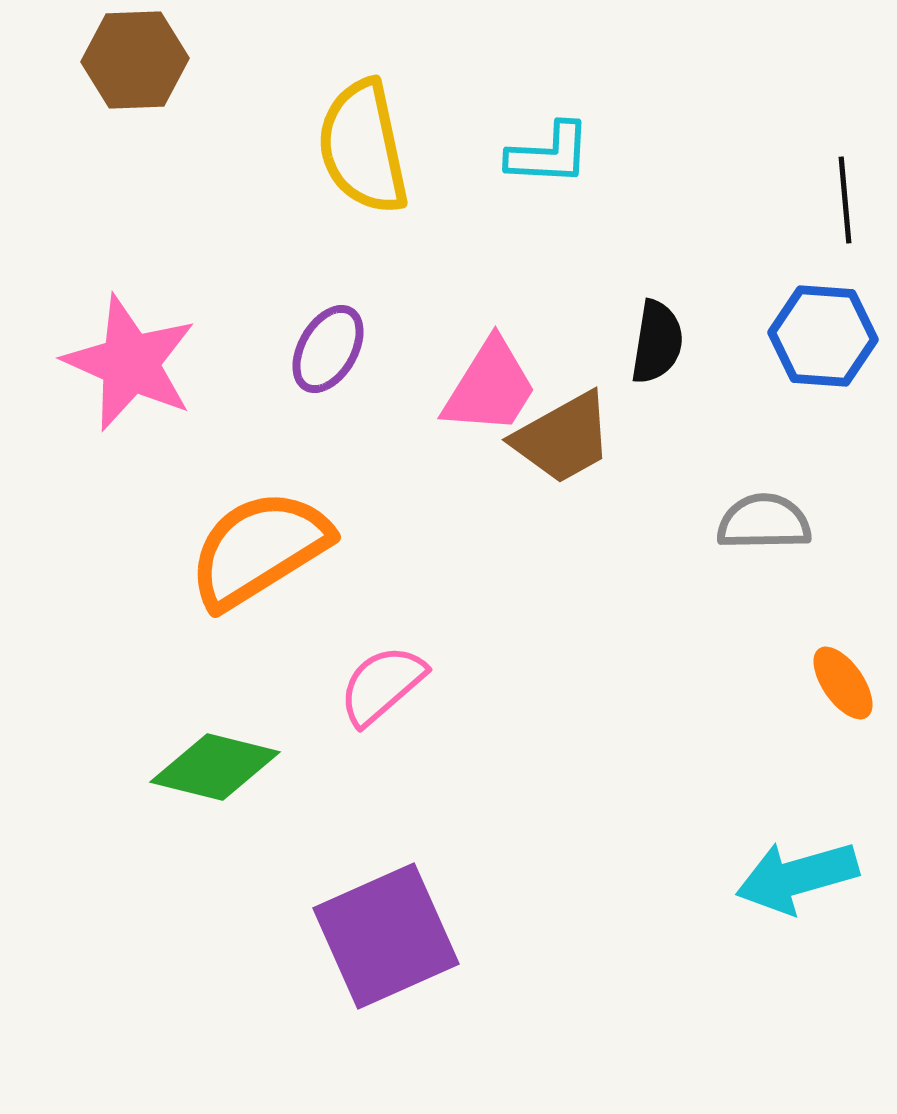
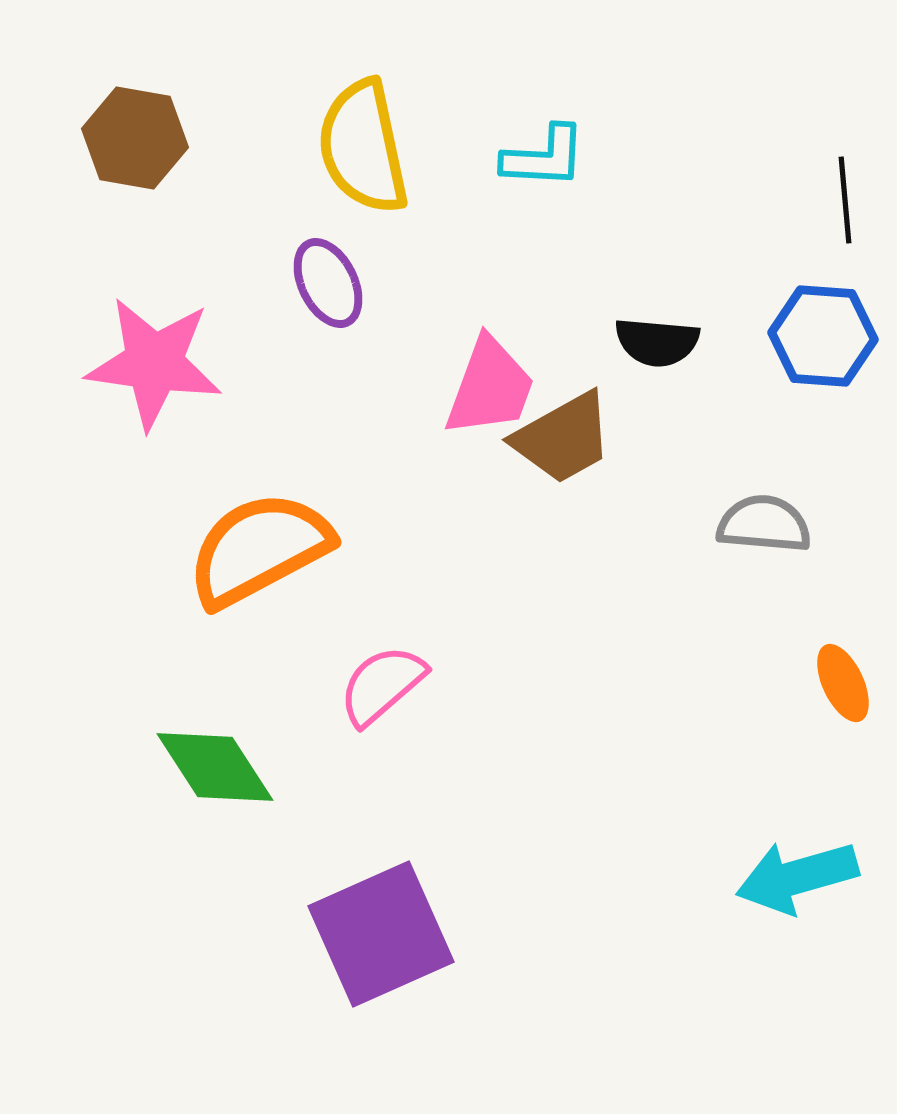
brown hexagon: moved 78 px down; rotated 12 degrees clockwise
cyan L-shape: moved 5 px left, 3 px down
black semicircle: rotated 86 degrees clockwise
purple ellipse: moved 66 px up; rotated 56 degrees counterclockwise
pink star: moved 24 px right; rotated 16 degrees counterclockwise
pink trapezoid: rotated 12 degrees counterclockwise
gray semicircle: moved 2 px down; rotated 6 degrees clockwise
orange semicircle: rotated 4 degrees clockwise
orange ellipse: rotated 10 degrees clockwise
green diamond: rotated 43 degrees clockwise
purple square: moved 5 px left, 2 px up
